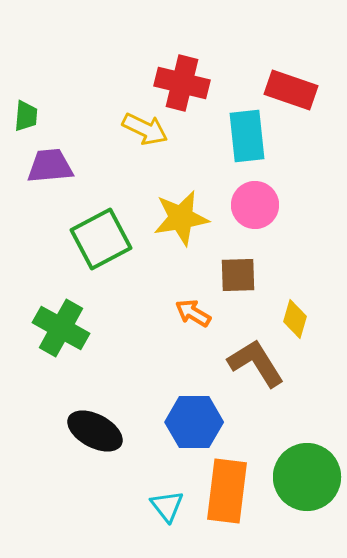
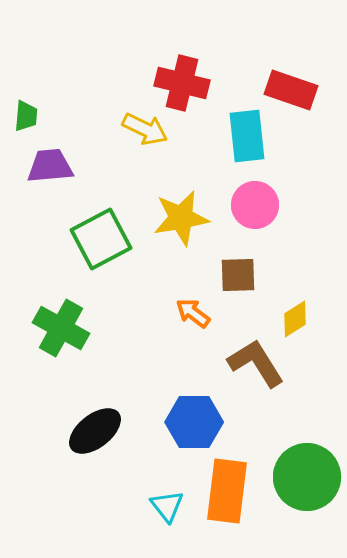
orange arrow: rotated 6 degrees clockwise
yellow diamond: rotated 42 degrees clockwise
black ellipse: rotated 66 degrees counterclockwise
